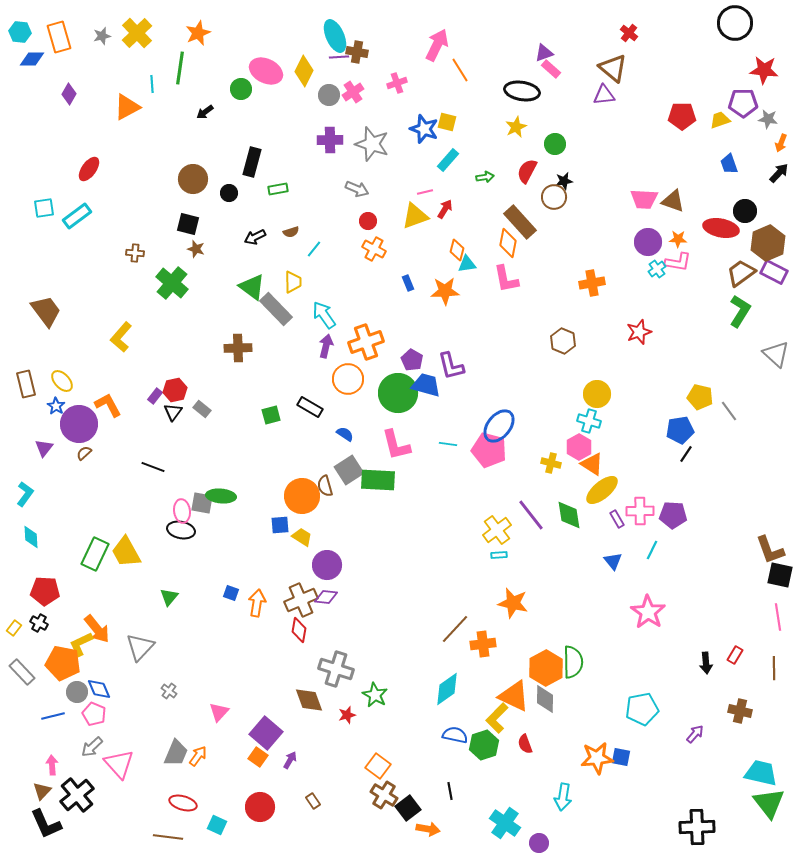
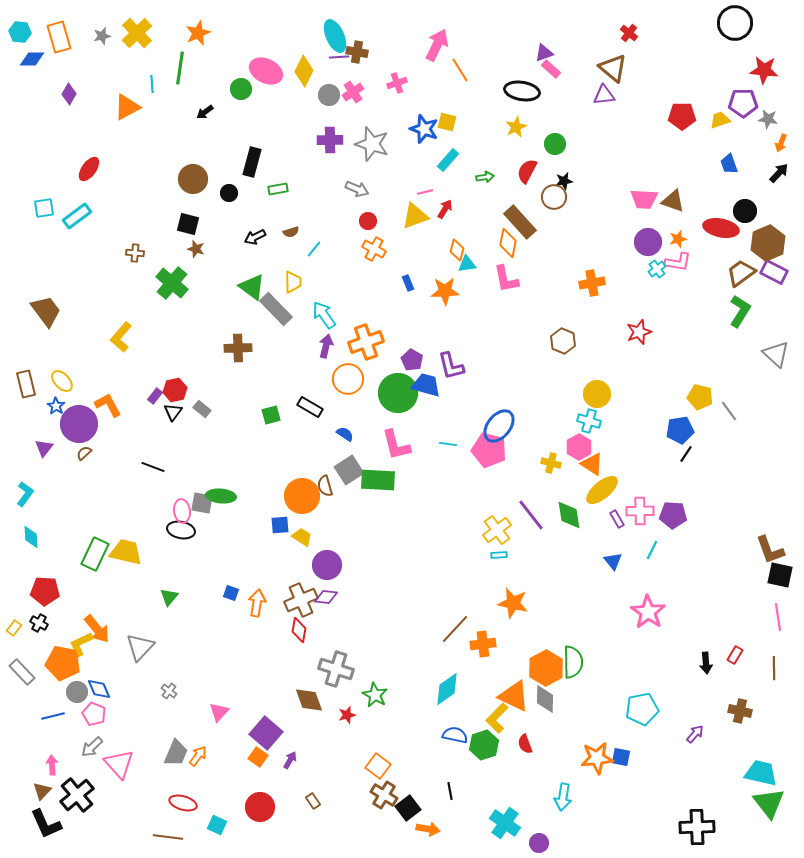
orange star at (678, 239): rotated 18 degrees counterclockwise
yellow trapezoid at (126, 552): rotated 132 degrees clockwise
